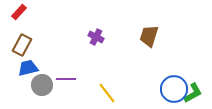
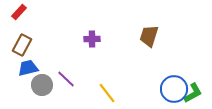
purple cross: moved 4 px left, 2 px down; rotated 28 degrees counterclockwise
purple line: rotated 42 degrees clockwise
